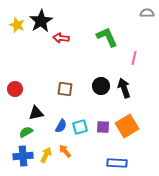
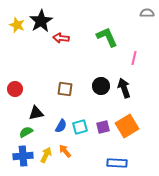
purple square: rotated 16 degrees counterclockwise
